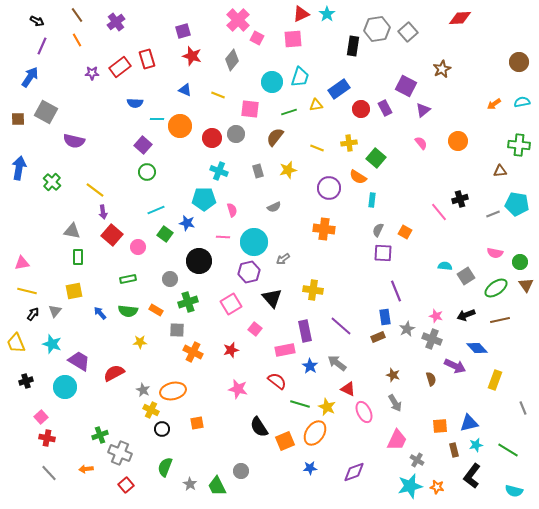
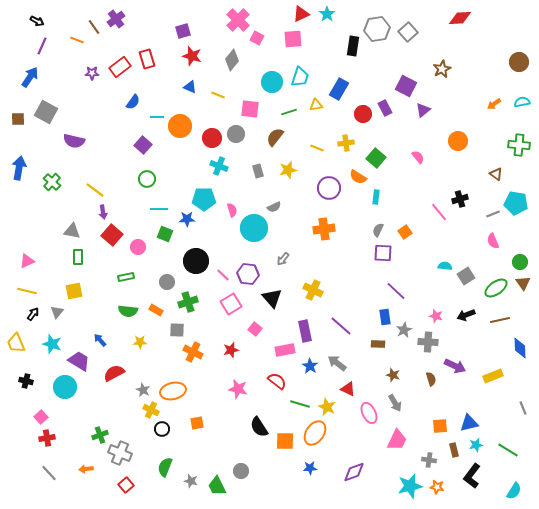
brown line at (77, 15): moved 17 px right, 12 px down
purple cross at (116, 22): moved 3 px up
orange line at (77, 40): rotated 40 degrees counterclockwise
blue rectangle at (339, 89): rotated 25 degrees counterclockwise
blue triangle at (185, 90): moved 5 px right, 3 px up
blue semicircle at (135, 103): moved 2 px left, 1 px up; rotated 56 degrees counterclockwise
red circle at (361, 109): moved 2 px right, 5 px down
cyan line at (157, 119): moved 2 px up
yellow cross at (349, 143): moved 3 px left
pink semicircle at (421, 143): moved 3 px left, 14 px down
cyan cross at (219, 171): moved 5 px up
brown triangle at (500, 171): moved 4 px left, 3 px down; rotated 40 degrees clockwise
green circle at (147, 172): moved 7 px down
cyan rectangle at (372, 200): moved 4 px right, 3 px up
cyan pentagon at (517, 204): moved 1 px left, 1 px up
cyan line at (156, 210): moved 3 px right, 1 px up; rotated 24 degrees clockwise
blue star at (187, 223): moved 4 px up; rotated 14 degrees counterclockwise
orange cross at (324, 229): rotated 15 degrees counterclockwise
orange square at (405, 232): rotated 24 degrees clockwise
green square at (165, 234): rotated 14 degrees counterclockwise
pink line at (223, 237): moved 38 px down; rotated 40 degrees clockwise
cyan circle at (254, 242): moved 14 px up
pink semicircle at (495, 253): moved 2 px left, 12 px up; rotated 56 degrees clockwise
gray arrow at (283, 259): rotated 16 degrees counterclockwise
black circle at (199, 261): moved 3 px left
pink triangle at (22, 263): moved 5 px right, 2 px up; rotated 14 degrees counterclockwise
purple hexagon at (249, 272): moved 1 px left, 2 px down; rotated 20 degrees clockwise
green rectangle at (128, 279): moved 2 px left, 2 px up
gray circle at (170, 279): moved 3 px left, 3 px down
brown triangle at (526, 285): moved 3 px left, 2 px up
yellow cross at (313, 290): rotated 18 degrees clockwise
purple line at (396, 291): rotated 25 degrees counterclockwise
gray triangle at (55, 311): moved 2 px right, 1 px down
blue arrow at (100, 313): moved 27 px down
gray star at (407, 329): moved 3 px left, 1 px down
brown rectangle at (378, 337): moved 7 px down; rotated 24 degrees clockwise
gray cross at (432, 339): moved 4 px left, 3 px down; rotated 18 degrees counterclockwise
blue diamond at (477, 348): moved 43 px right; rotated 40 degrees clockwise
yellow rectangle at (495, 380): moved 2 px left, 4 px up; rotated 48 degrees clockwise
black cross at (26, 381): rotated 32 degrees clockwise
pink ellipse at (364, 412): moved 5 px right, 1 px down
red cross at (47, 438): rotated 21 degrees counterclockwise
orange square at (285, 441): rotated 24 degrees clockwise
gray cross at (417, 460): moved 12 px right; rotated 24 degrees counterclockwise
gray star at (190, 484): moved 1 px right, 3 px up; rotated 16 degrees counterclockwise
cyan semicircle at (514, 491): rotated 72 degrees counterclockwise
